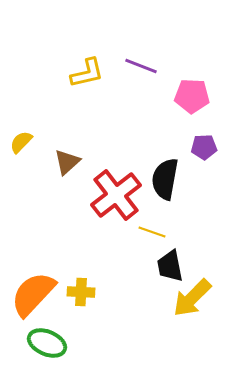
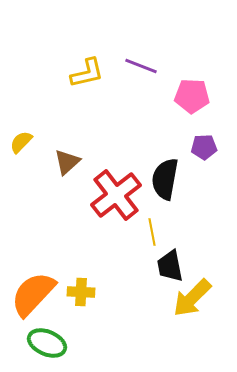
yellow line: rotated 60 degrees clockwise
